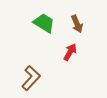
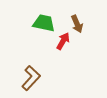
green trapezoid: rotated 20 degrees counterclockwise
red arrow: moved 7 px left, 11 px up
